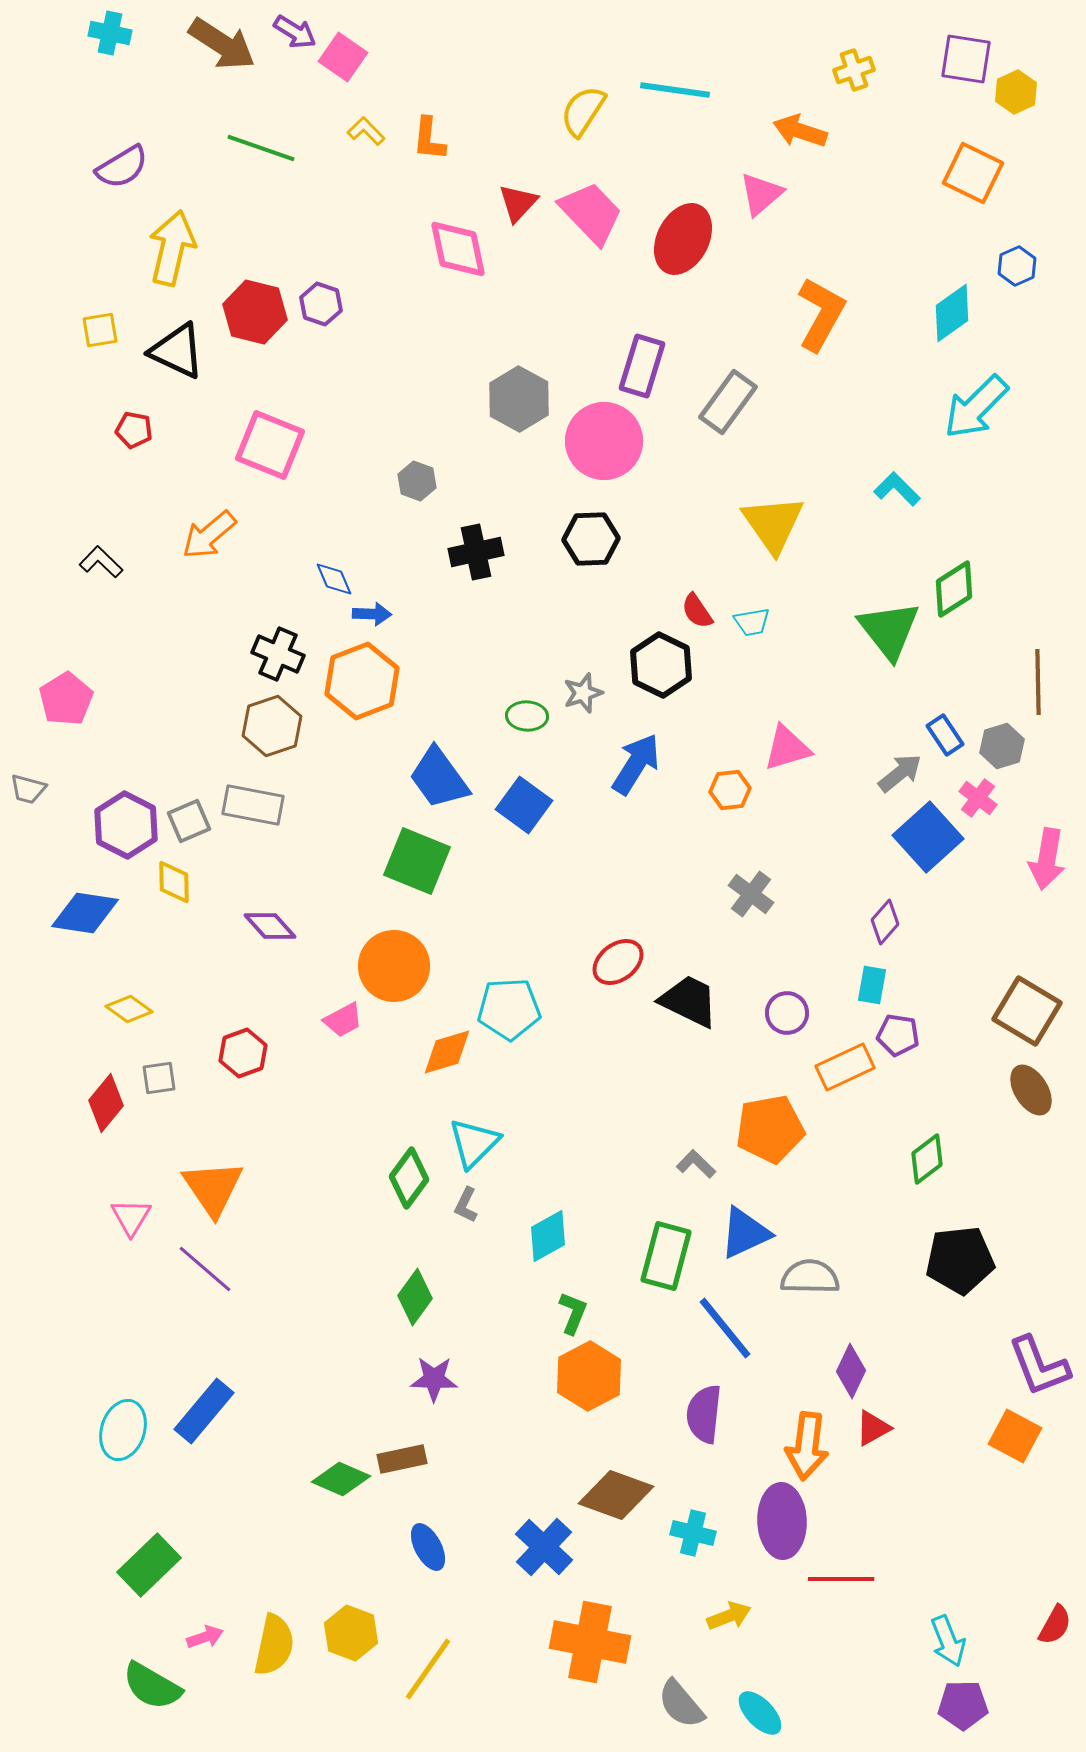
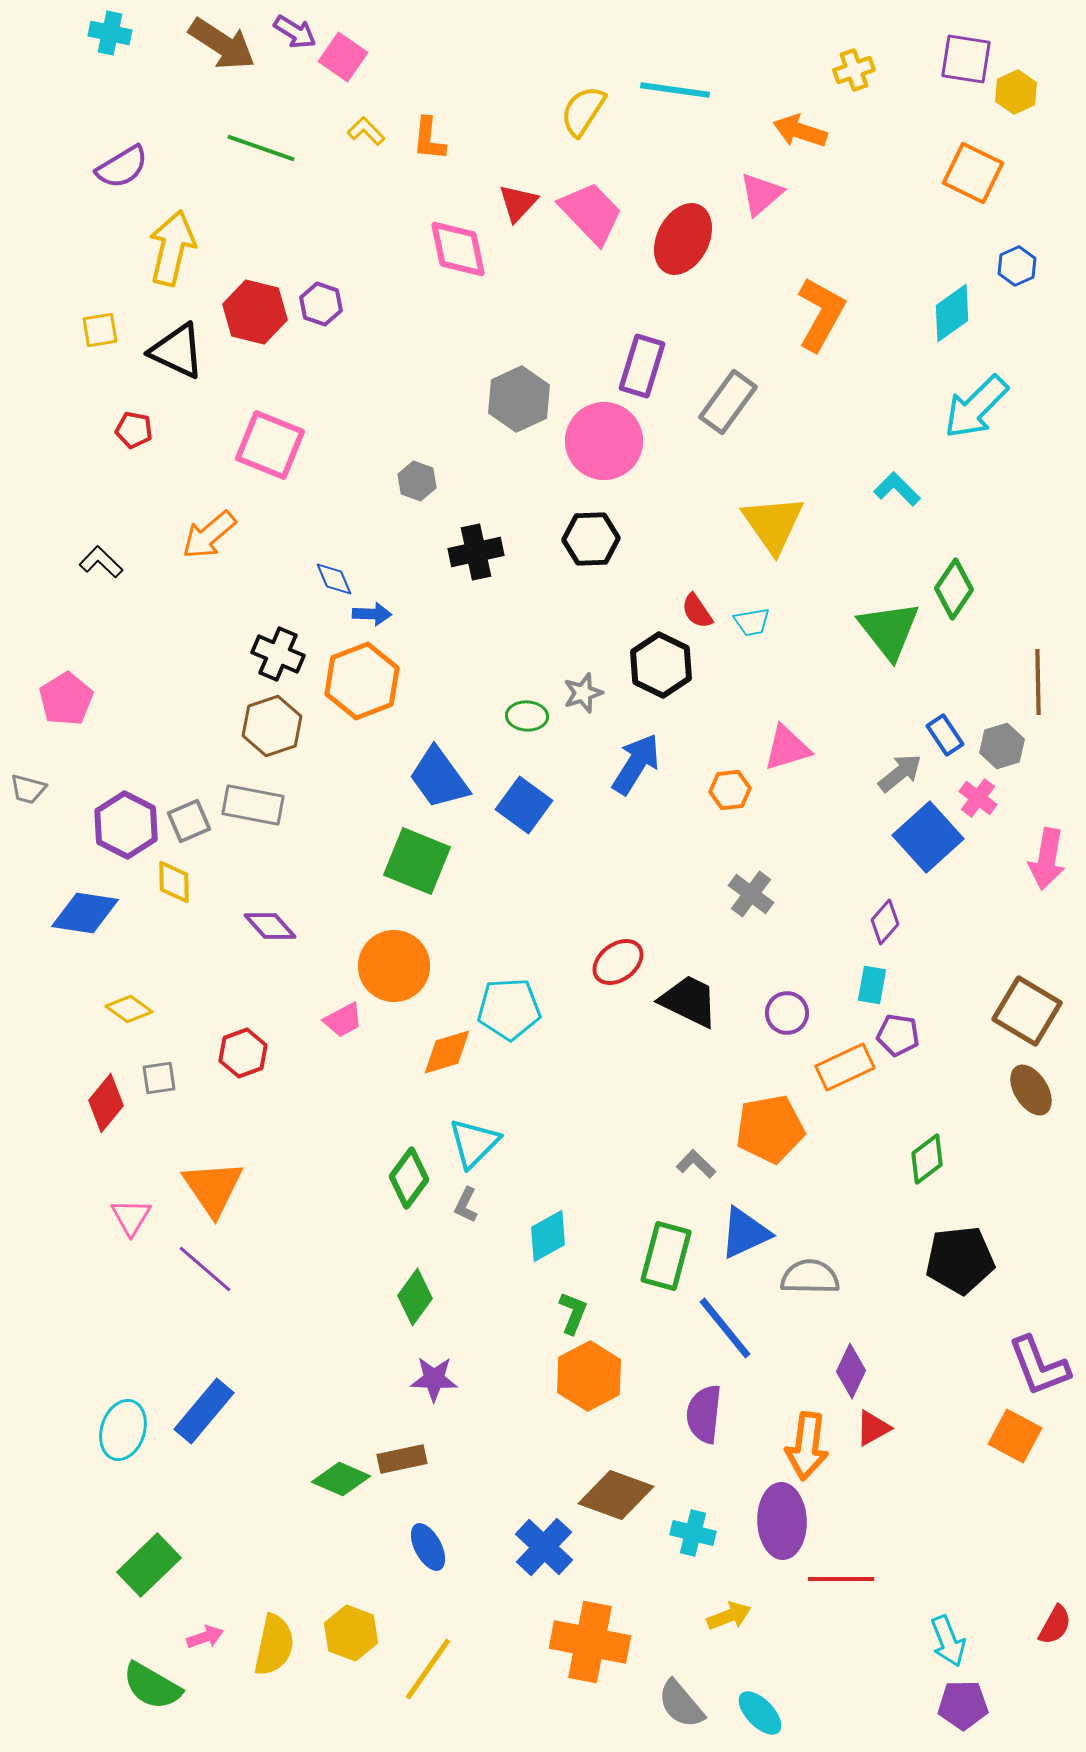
gray hexagon at (519, 399): rotated 6 degrees clockwise
green diamond at (954, 589): rotated 24 degrees counterclockwise
